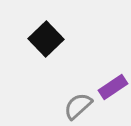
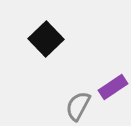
gray semicircle: rotated 20 degrees counterclockwise
